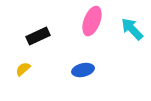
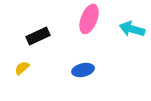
pink ellipse: moved 3 px left, 2 px up
cyan arrow: rotated 30 degrees counterclockwise
yellow semicircle: moved 1 px left, 1 px up
